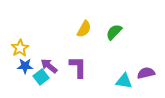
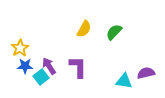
purple arrow: rotated 18 degrees clockwise
